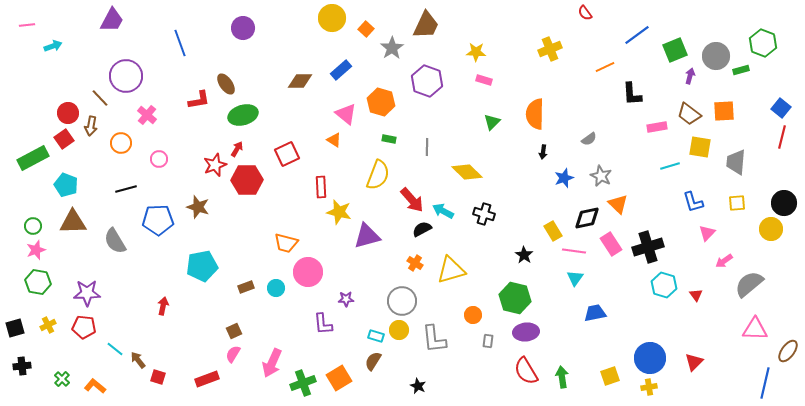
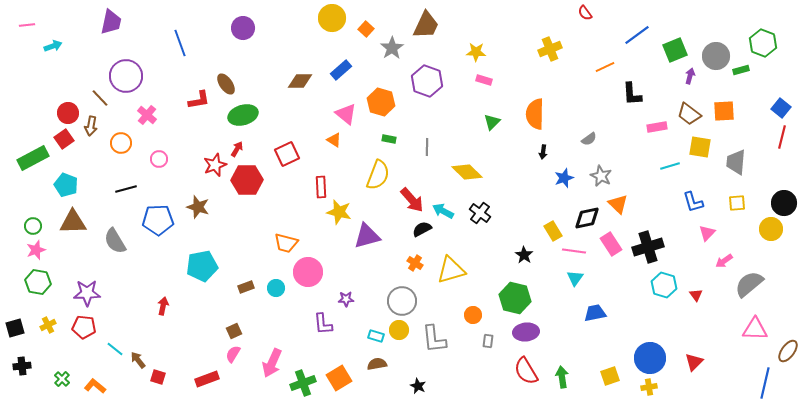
purple trapezoid at (112, 20): moved 1 px left, 2 px down; rotated 16 degrees counterclockwise
black cross at (484, 214): moved 4 px left, 1 px up; rotated 20 degrees clockwise
brown semicircle at (373, 361): moved 4 px right, 3 px down; rotated 48 degrees clockwise
